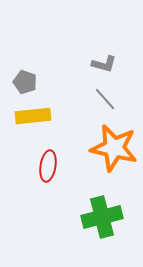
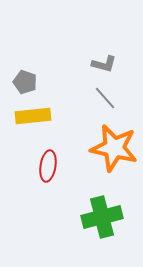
gray line: moved 1 px up
